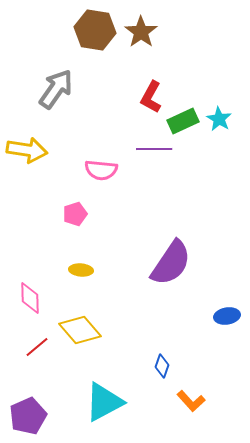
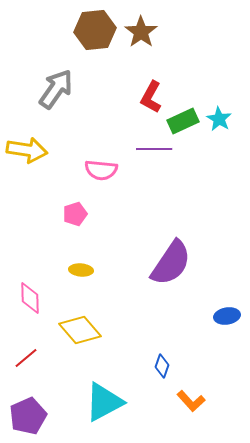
brown hexagon: rotated 15 degrees counterclockwise
red line: moved 11 px left, 11 px down
